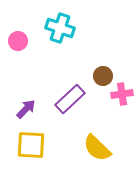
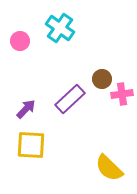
cyan cross: rotated 16 degrees clockwise
pink circle: moved 2 px right
brown circle: moved 1 px left, 3 px down
yellow semicircle: moved 12 px right, 20 px down
